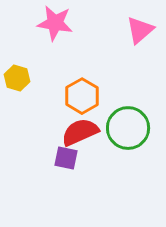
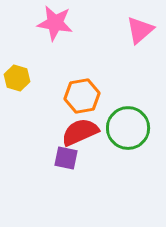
orange hexagon: rotated 20 degrees clockwise
